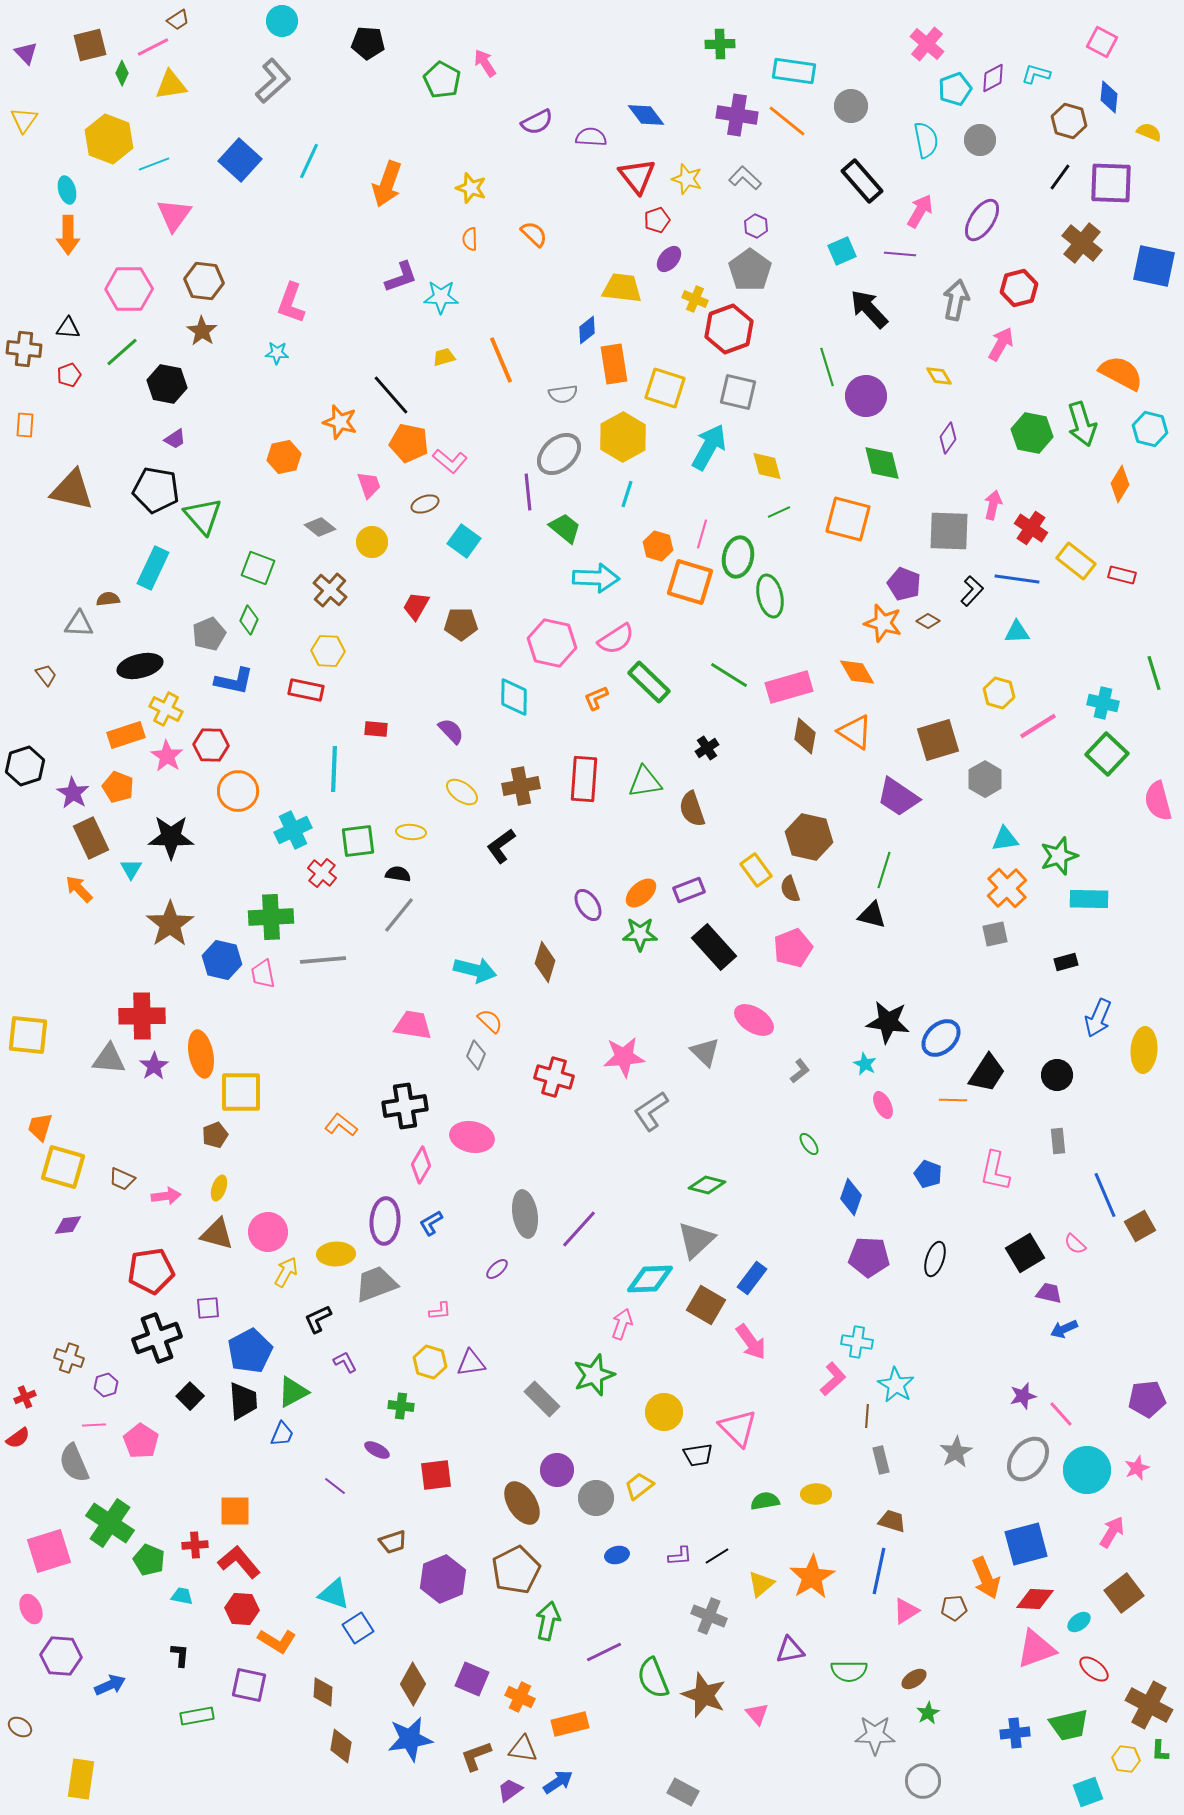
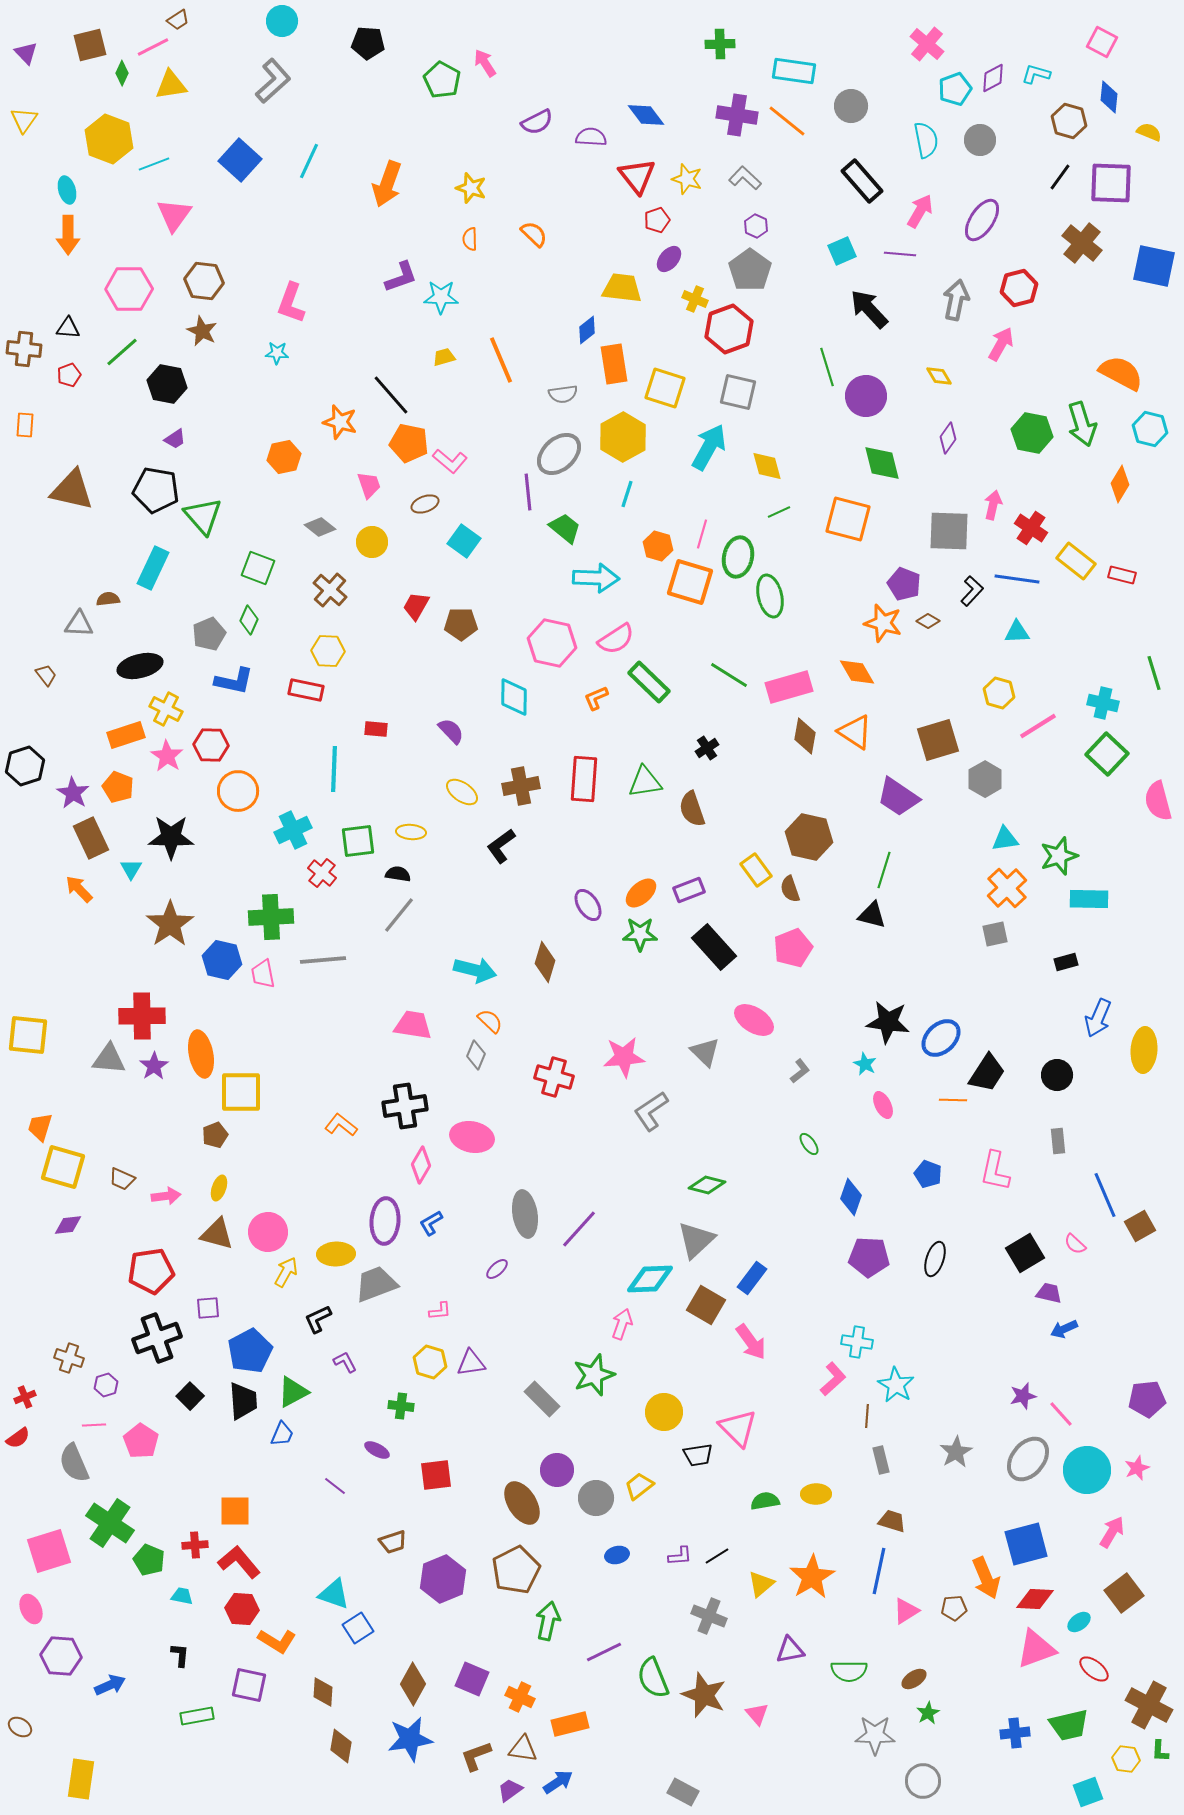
brown star at (202, 331): rotated 8 degrees counterclockwise
